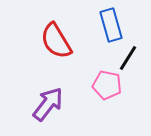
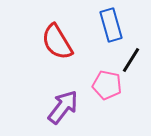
red semicircle: moved 1 px right, 1 px down
black line: moved 3 px right, 2 px down
purple arrow: moved 15 px right, 3 px down
